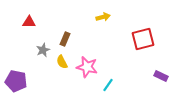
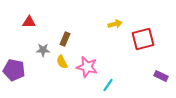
yellow arrow: moved 12 px right, 7 px down
gray star: rotated 24 degrees clockwise
purple pentagon: moved 2 px left, 11 px up
